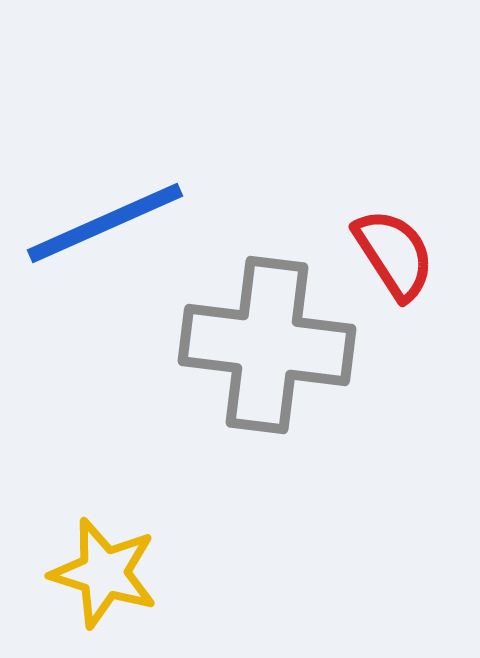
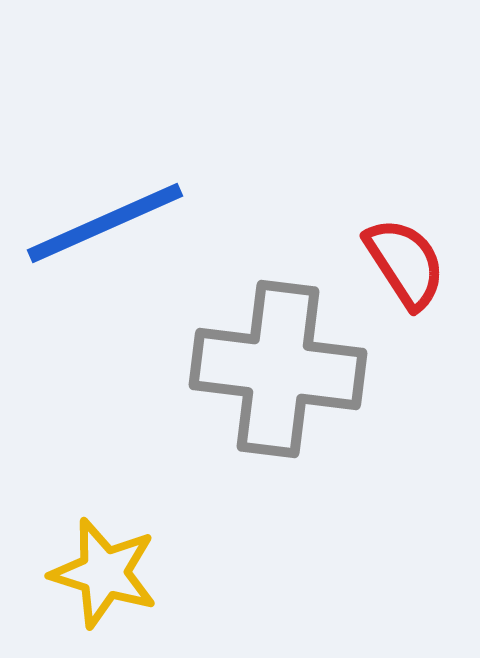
red semicircle: moved 11 px right, 9 px down
gray cross: moved 11 px right, 24 px down
